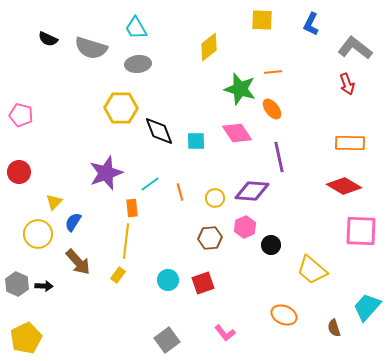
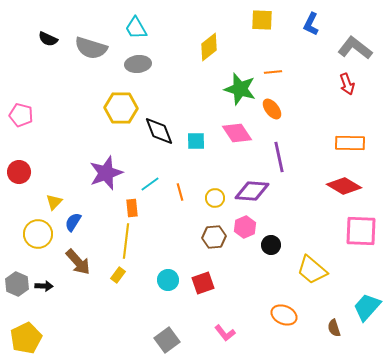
brown hexagon at (210, 238): moved 4 px right, 1 px up
